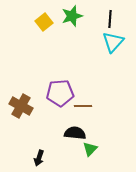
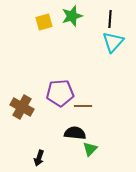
yellow square: rotated 24 degrees clockwise
brown cross: moved 1 px right, 1 px down
